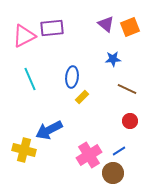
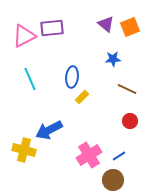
blue line: moved 5 px down
brown circle: moved 7 px down
